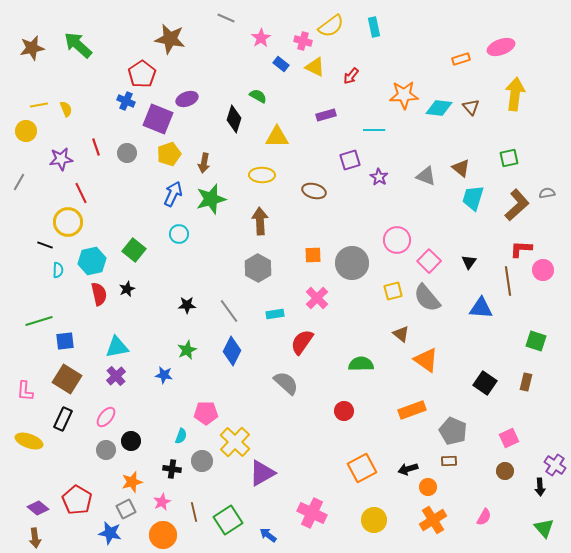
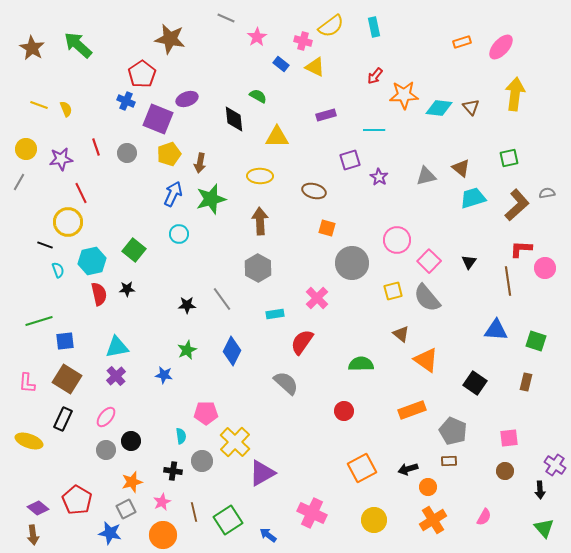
pink star at (261, 38): moved 4 px left, 1 px up
pink ellipse at (501, 47): rotated 28 degrees counterclockwise
brown star at (32, 48): rotated 30 degrees counterclockwise
orange rectangle at (461, 59): moved 1 px right, 17 px up
red arrow at (351, 76): moved 24 px right
yellow line at (39, 105): rotated 30 degrees clockwise
black diamond at (234, 119): rotated 24 degrees counterclockwise
yellow circle at (26, 131): moved 18 px down
brown arrow at (204, 163): moved 4 px left
yellow ellipse at (262, 175): moved 2 px left, 1 px down
gray triangle at (426, 176): rotated 35 degrees counterclockwise
cyan trapezoid at (473, 198): rotated 56 degrees clockwise
orange square at (313, 255): moved 14 px right, 27 px up; rotated 18 degrees clockwise
cyan semicircle at (58, 270): rotated 21 degrees counterclockwise
pink circle at (543, 270): moved 2 px right, 2 px up
black star at (127, 289): rotated 21 degrees clockwise
blue triangle at (481, 308): moved 15 px right, 22 px down
gray line at (229, 311): moved 7 px left, 12 px up
black square at (485, 383): moved 10 px left
pink L-shape at (25, 391): moved 2 px right, 8 px up
cyan semicircle at (181, 436): rotated 28 degrees counterclockwise
pink square at (509, 438): rotated 18 degrees clockwise
black cross at (172, 469): moved 1 px right, 2 px down
black arrow at (540, 487): moved 3 px down
brown arrow at (35, 538): moved 2 px left, 3 px up
